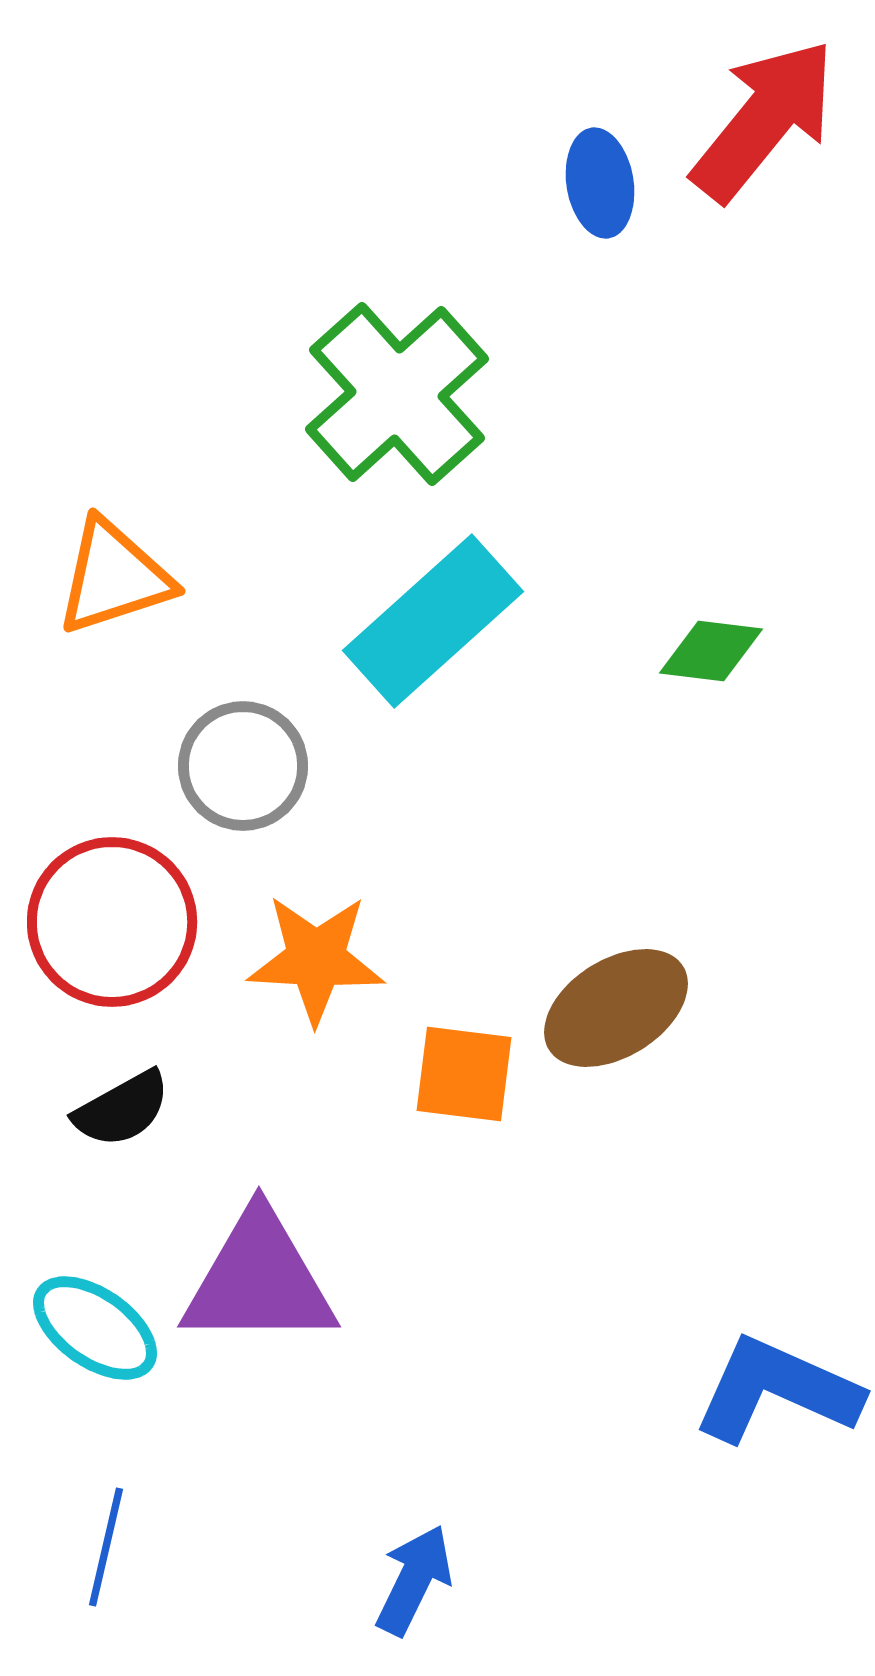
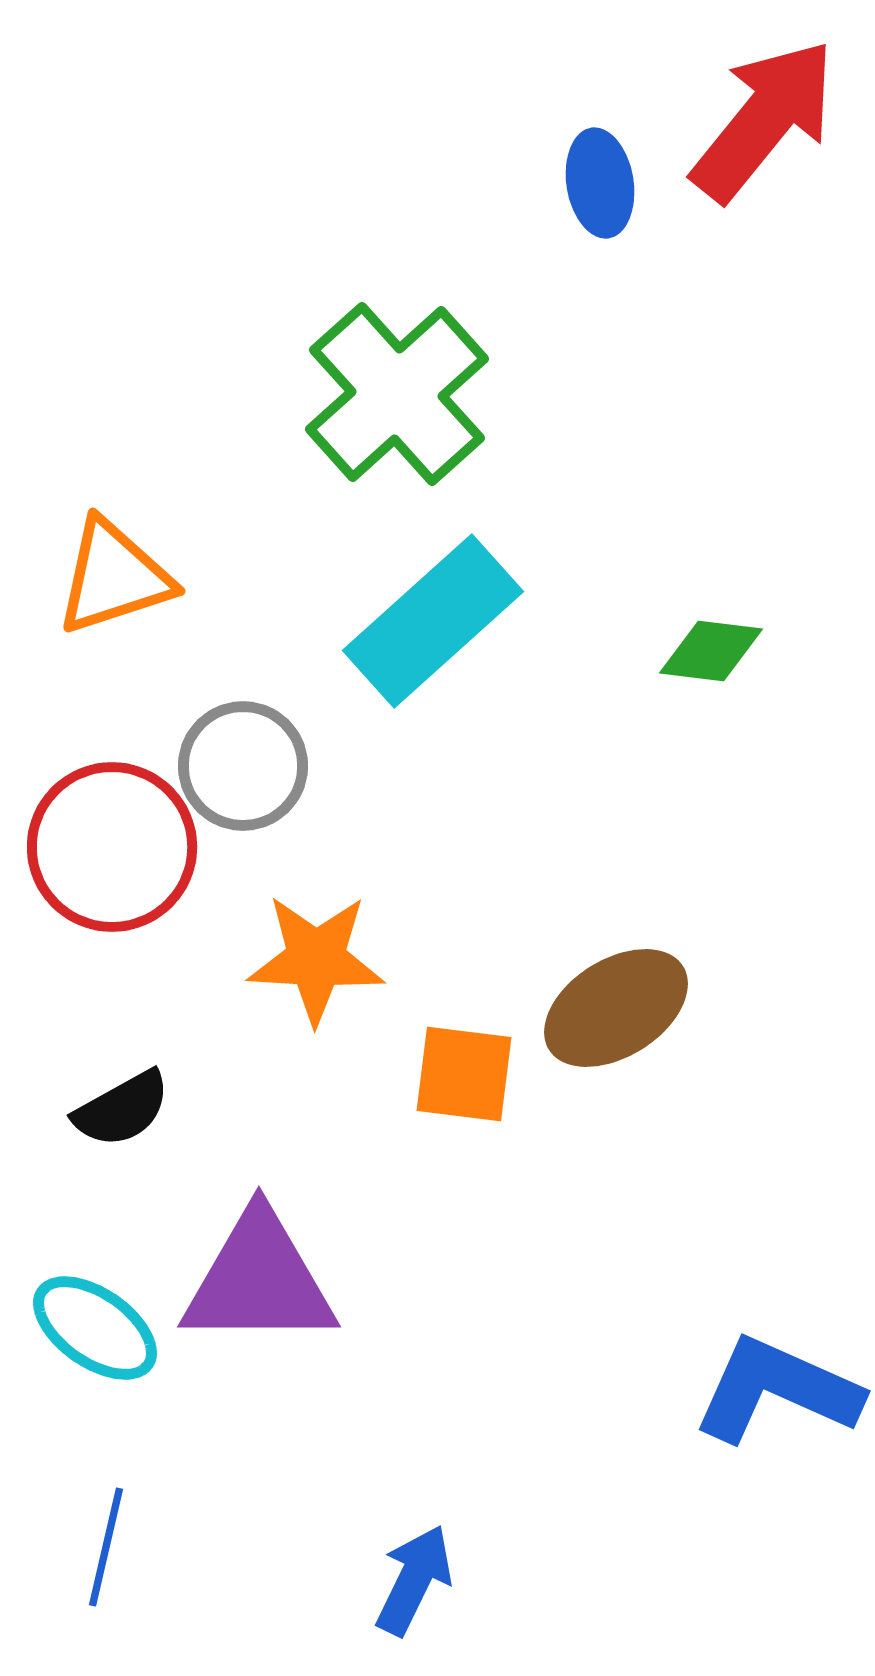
red circle: moved 75 px up
